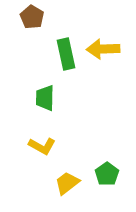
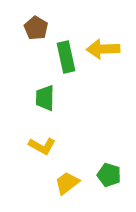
brown pentagon: moved 4 px right, 11 px down
green rectangle: moved 3 px down
green pentagon: moved 2 px right, 1 px down; rotated 20 degrees counterclockwise
